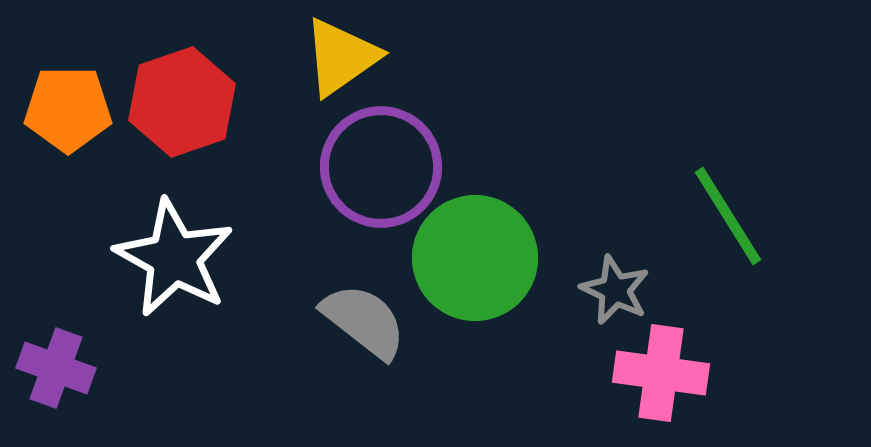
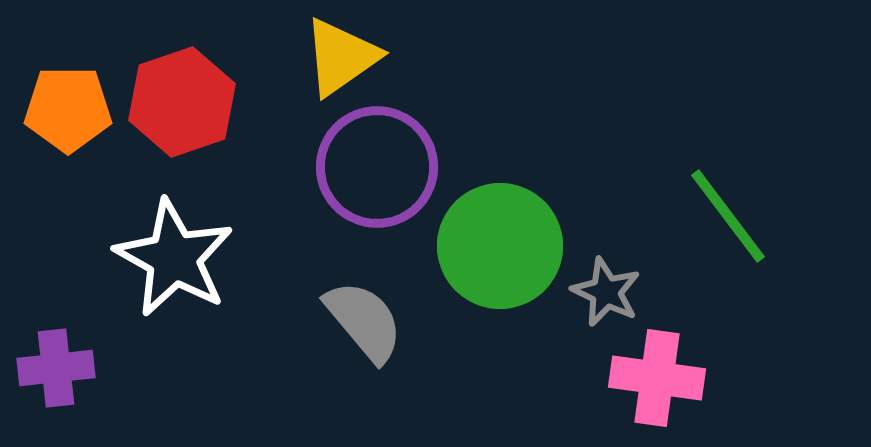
purple circle: moved 4 px left
green line: rotated 5 degrees counterclockwise
green circle: moved 25 px right, 12 px up
gray star: moved 9 px left, 2 px down
gray semicircle: rotated 12 degrees clockwise
purple cross: rotated 26 degrees counterclockwise
pink cross: moved 4 px left, 5 px down
